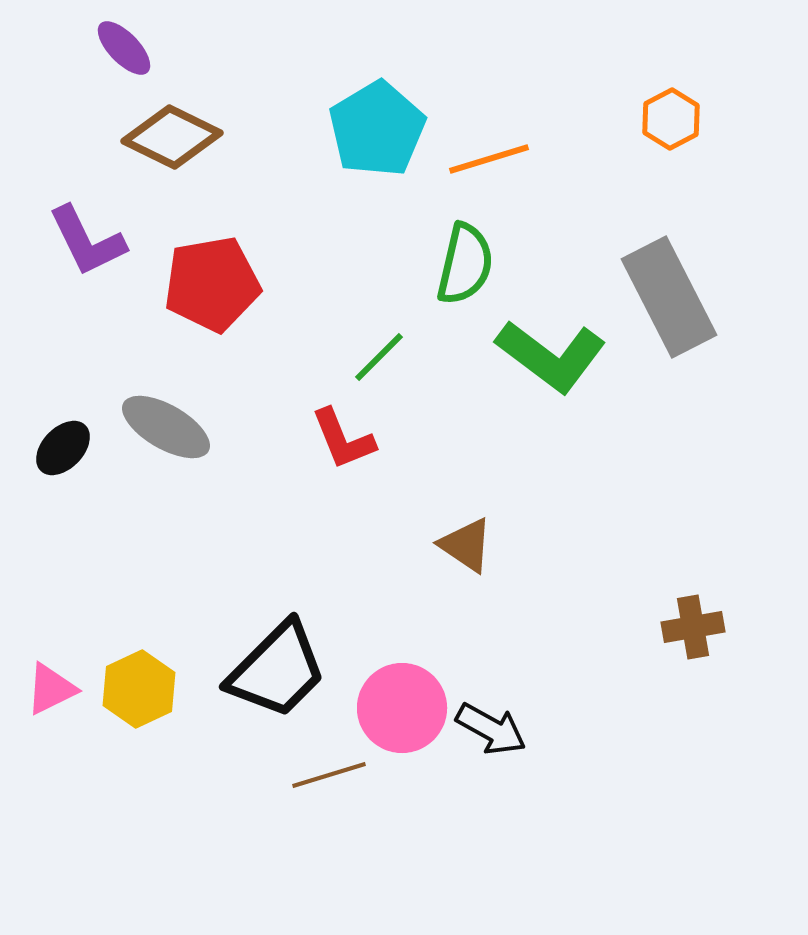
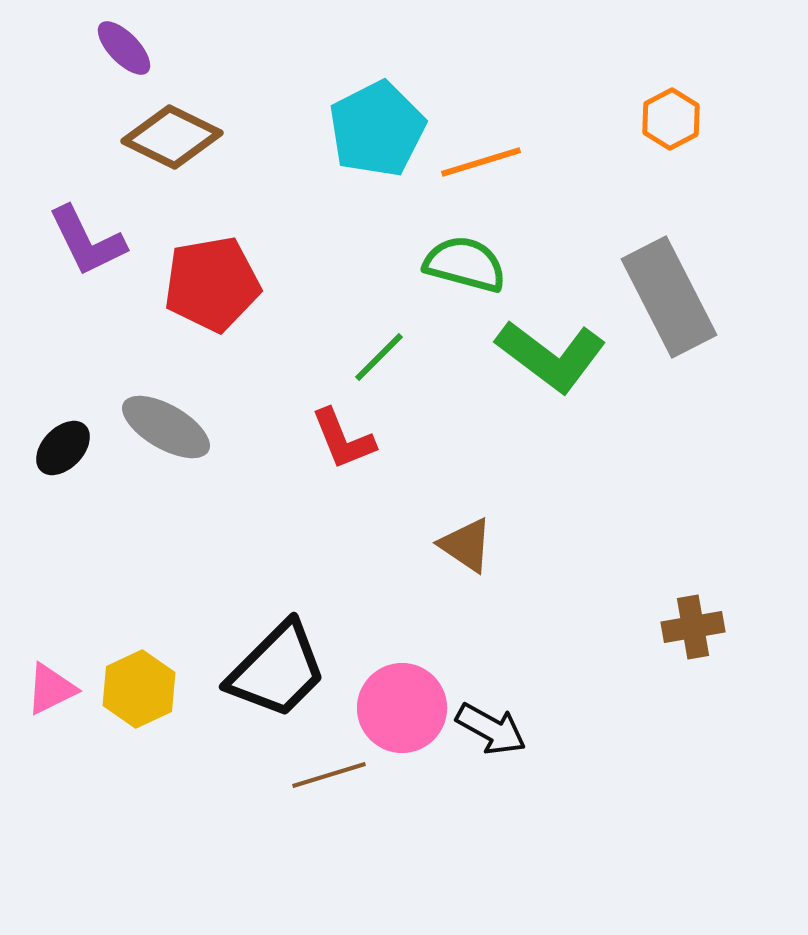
cyan pentagon: rotated 4 degrees clockwise
orange line: moved 8 px left, 3 px down
green semicircle: rotated 88 degrees counterclockwise
